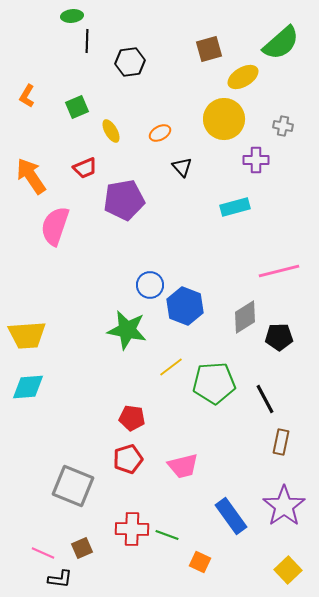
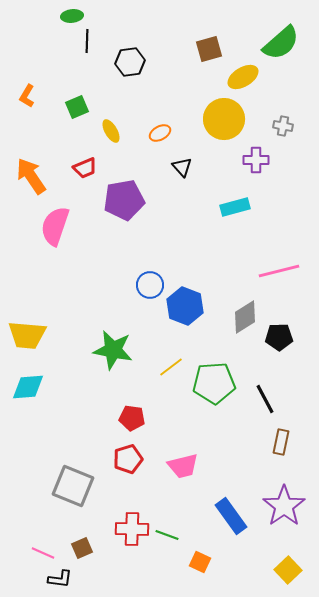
green star at (127, 330): moved 14 px left, 20 px down
yellow trapezoid at (27, 335): rotated 9 degrees clockwise
